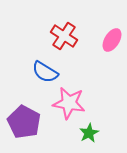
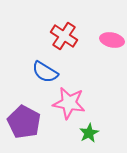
pink ellipse: rotated 70 degrees clockwise
